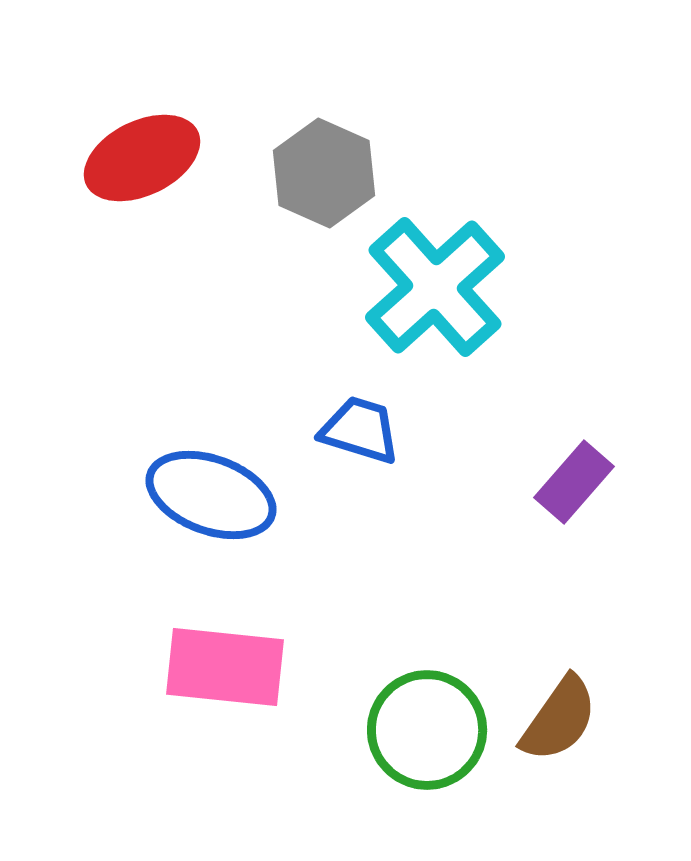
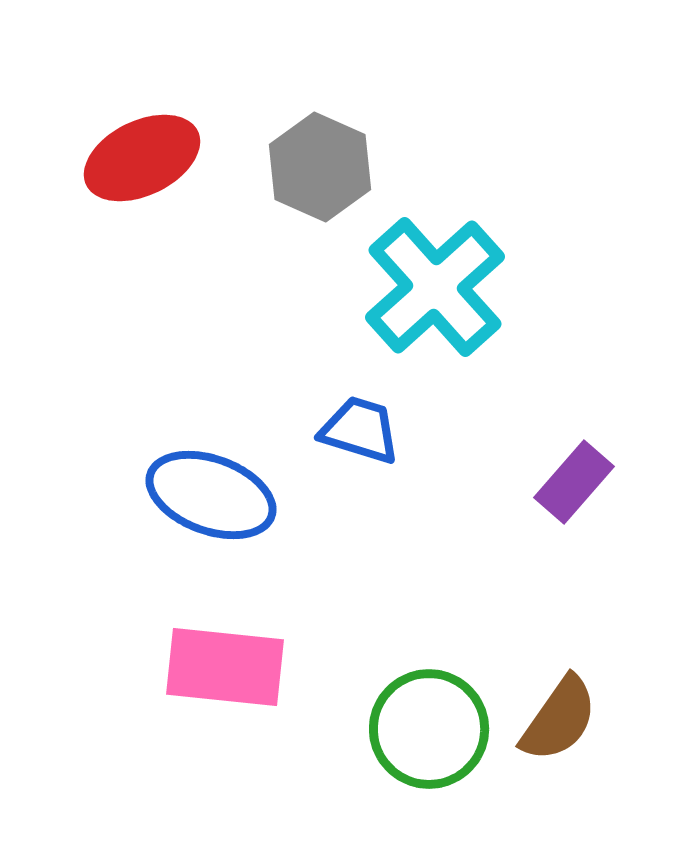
gray hexagon: moved 4 px left, 6 px up
green circle: moved 2 px right, 1 px up
